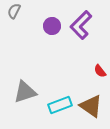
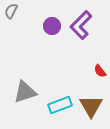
gray semicircle: moved 3 px left
brown triangle: rotated 25 degrees clockwise
